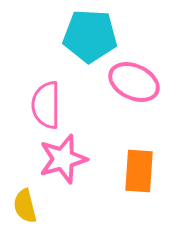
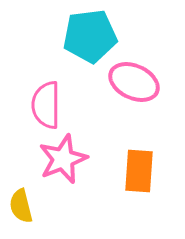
cyan pentagon: rotated 10 degrees counterclockwise
pink star: rotated 6 degrees counterclockwise
yellow semicircle: moved 4 px left
